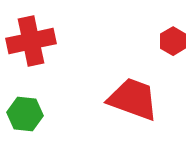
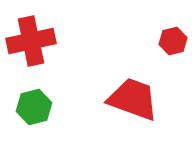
red hexagon: rotated 16 degrees clockwise
green hexagon: moved 9 px right, 7 px up; rotated 20 degrees counterclockwise
